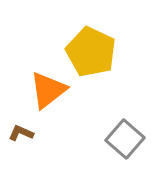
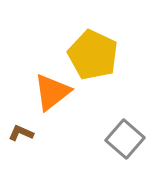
yellow pentagon: moved 2 px right, 3 px down
orange triangle: moved 4 px right, 2 px down
